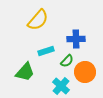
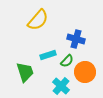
blue cross: rotated 18 degrees clockwise
cyan rectangle: moved 2 px right, 4 px down
green trapezoid: rotated 60 degrees counterclockwise
